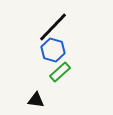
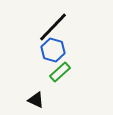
black triangle: rotated 18 degrees clockwise
